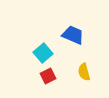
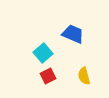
blue trapezoid: moved 1 px up
yellow semicircle: moved 4 px down
